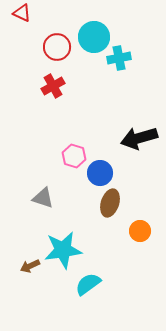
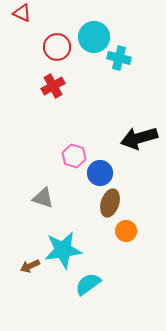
cyan cross: rotated 25 degrees clockwise
orange circle: moved 14 px left
